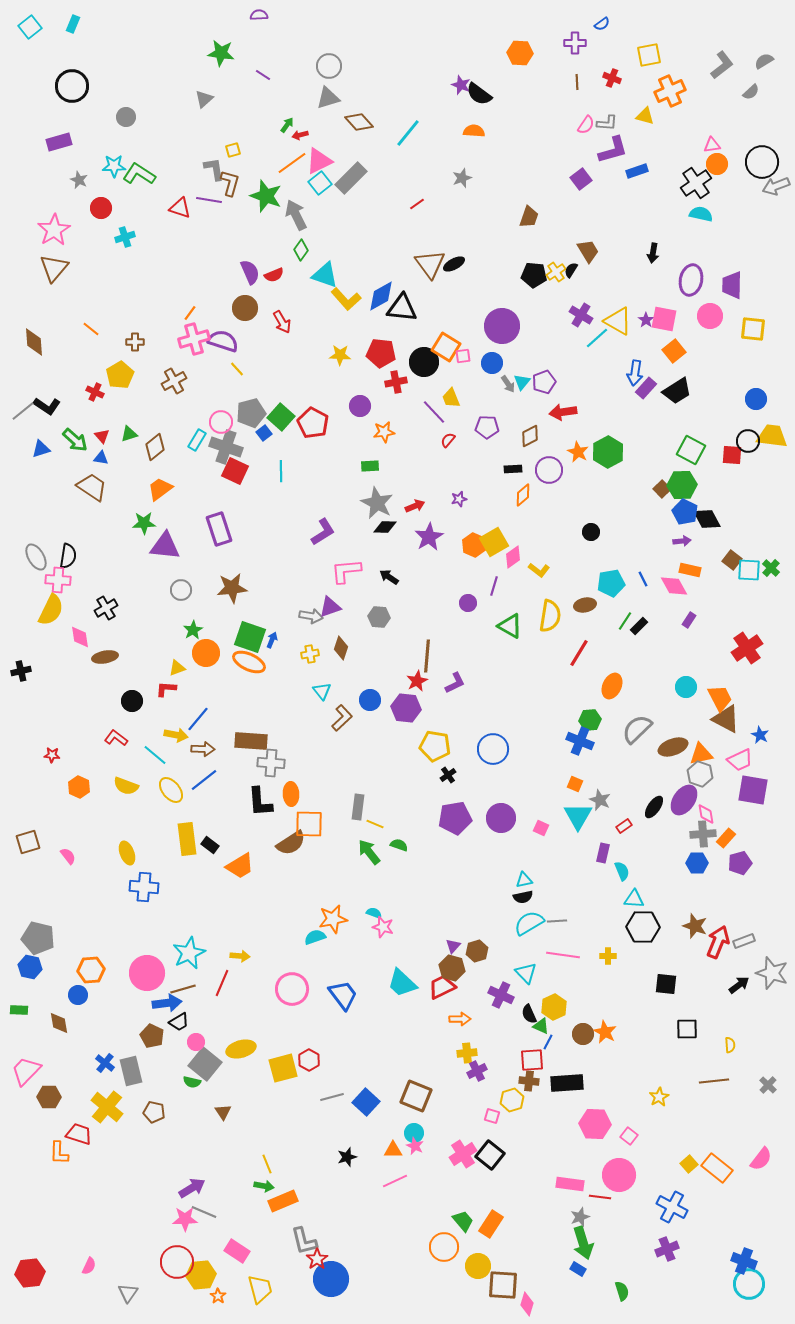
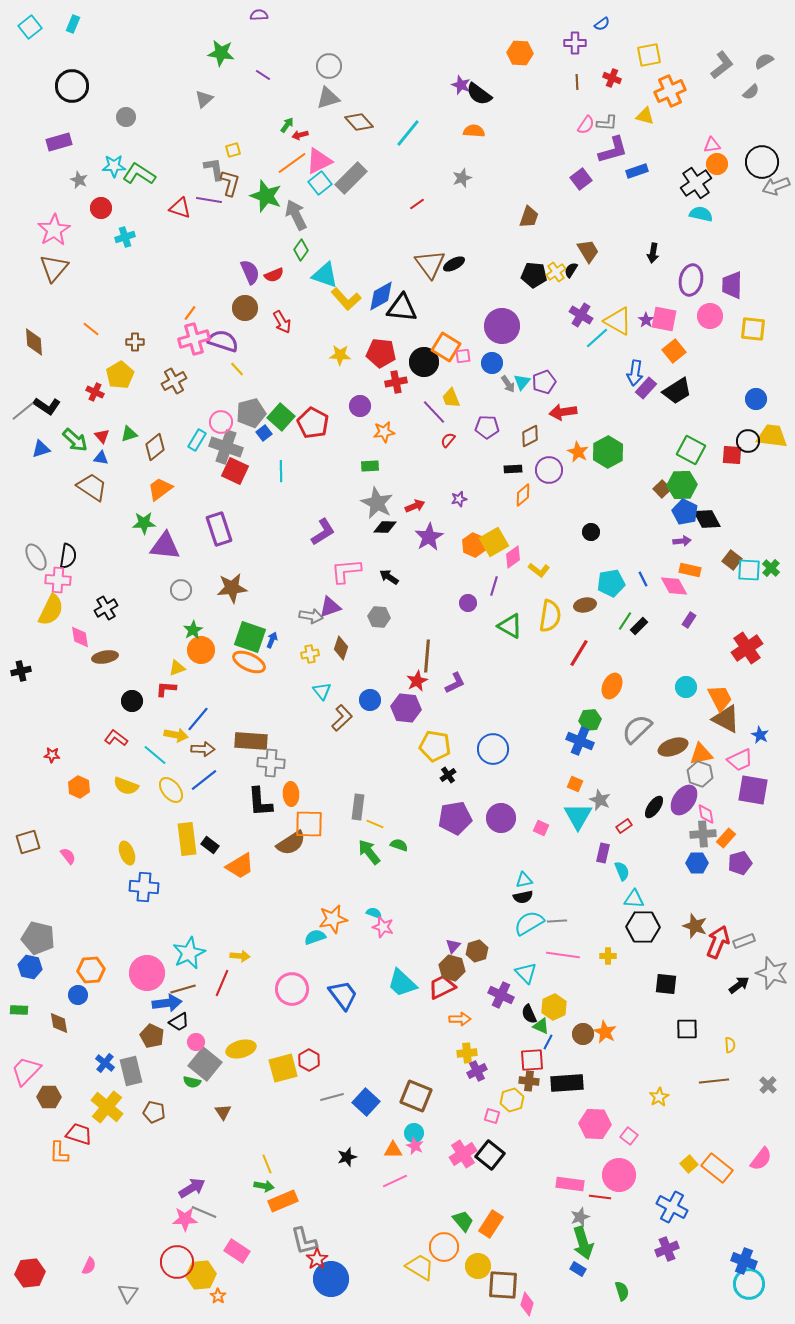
orange circle at (206, 653): moved 5 px left, 3 px up
yellow trapezoid at (260, 1289): moved 160 px right, 22 px up; rotated 44 degrees counterclockwise
